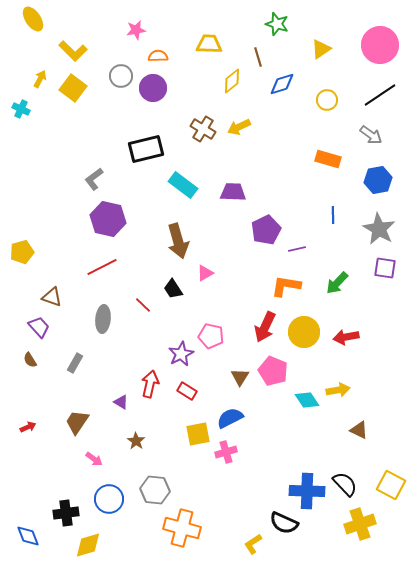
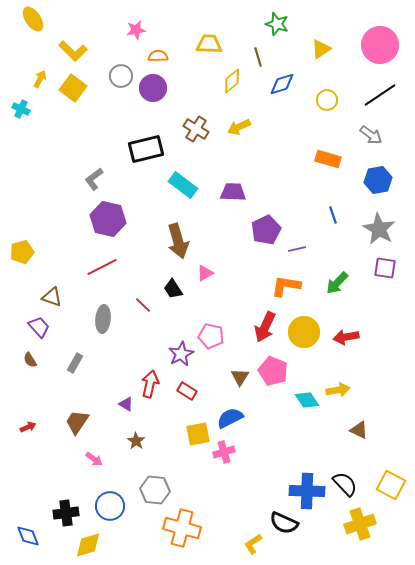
brown cross at (203, 129): moved 7 px left
blue line at (333, 215): rotated 18 degrees counterclockwise
purple triangle at (121, 402): moved 5 px right, 2 px down
pink cross at (226, 452): moved 2 px left
blue circle at (109, 499): moved 1 px right, 7 px down
